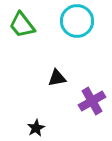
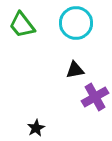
cyan circle: moved 1 px left, 2 px down
black triangle: moved 18 px right, 8 px up
purple cross: moved 3 px right, 4 px up
